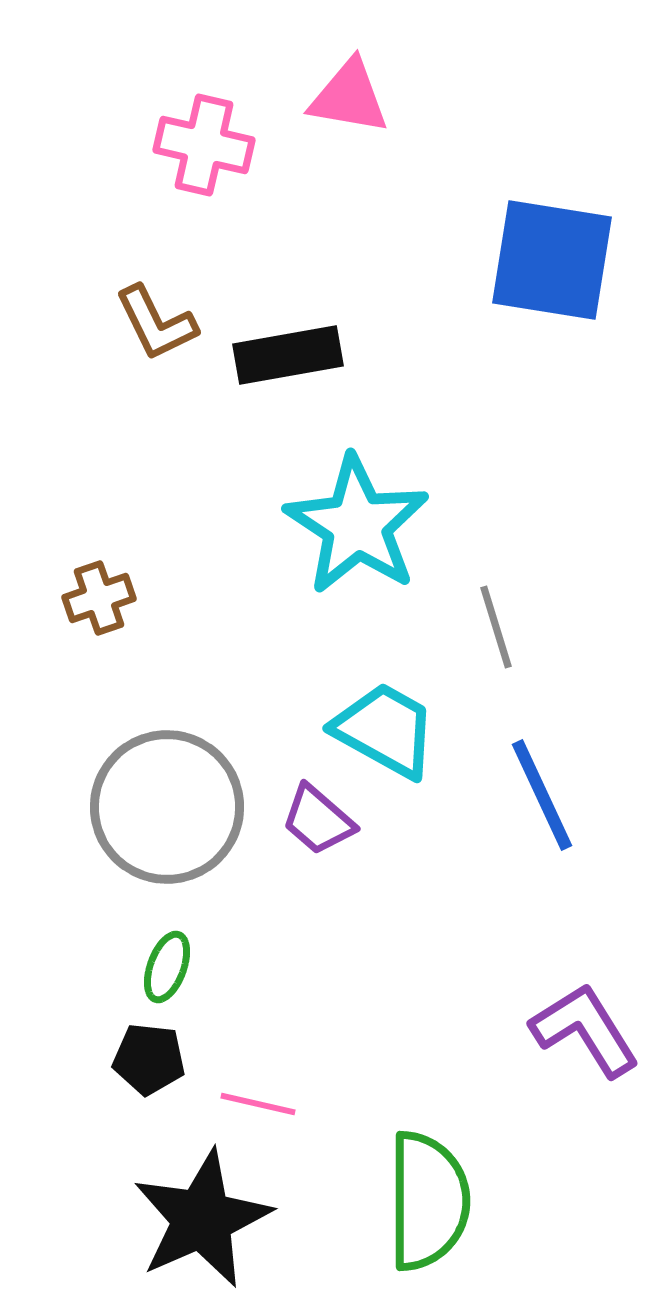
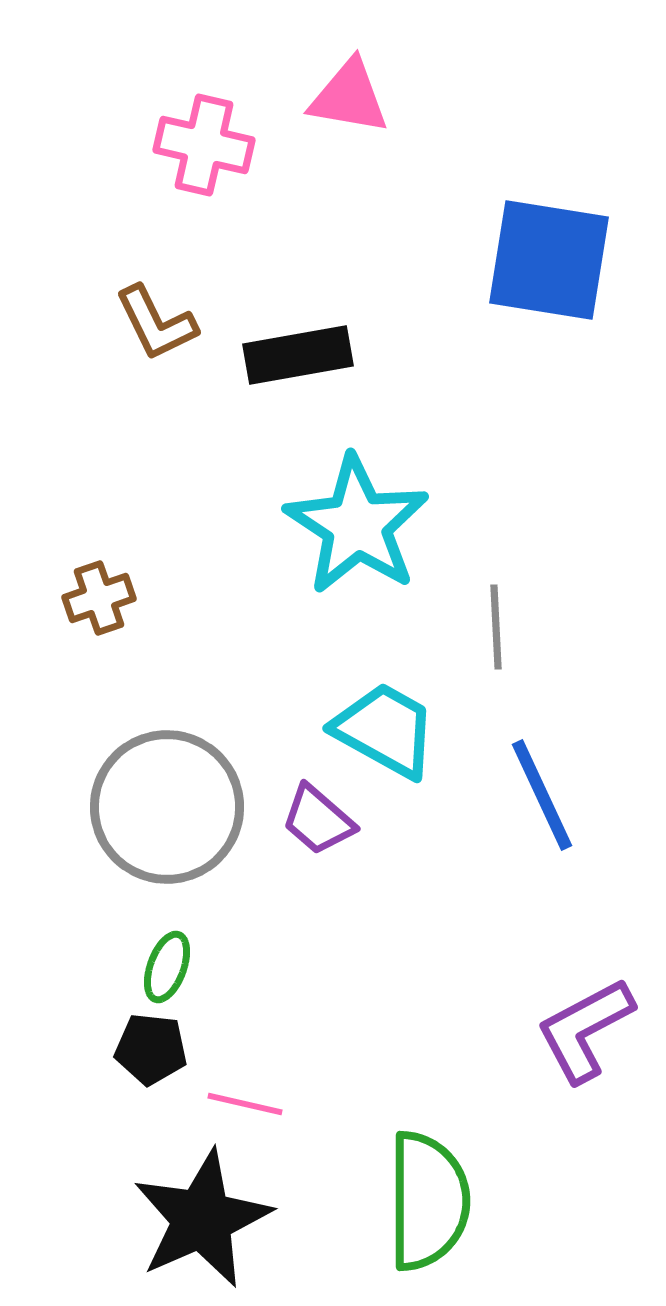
blue square: moved 3 px left
black rectangle: moved 10 px right
gray line: rotated 14 degrees clockwise
purple L-shape: rotated 86 degrees counterclockwise
black pentagon: moved 2 px right, 10 px up
pink line: moved 13 px left
